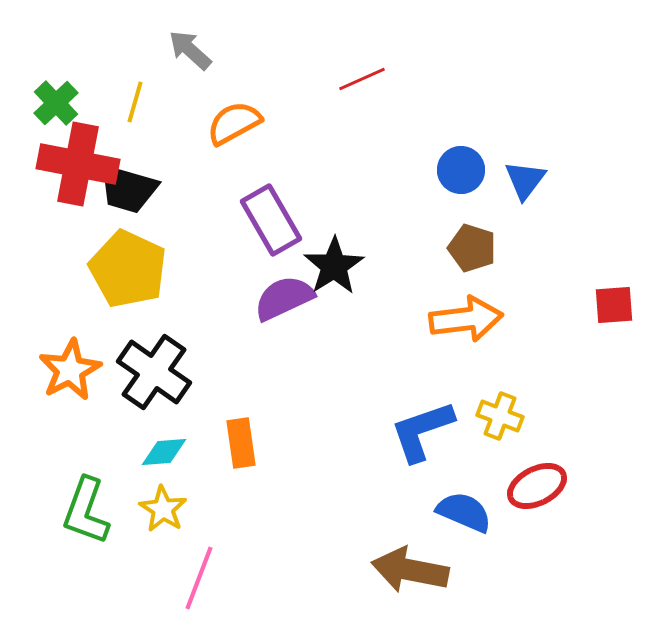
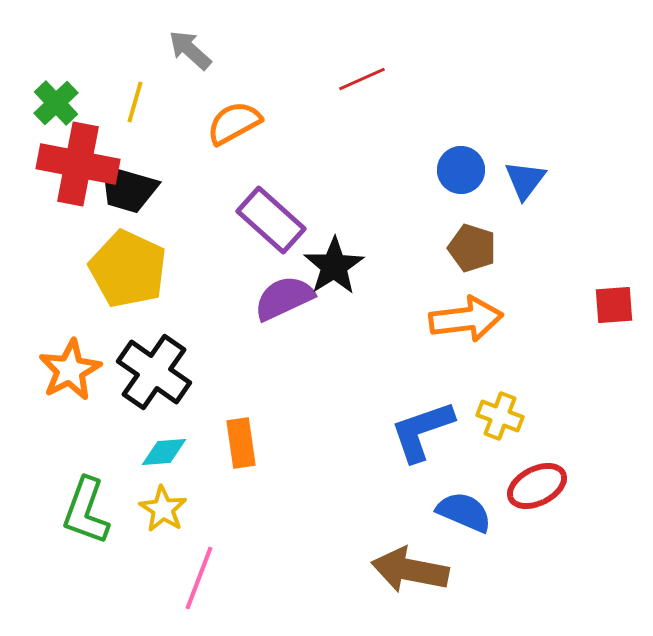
purple rectangle: rotated 18 degrees counterclockwise
